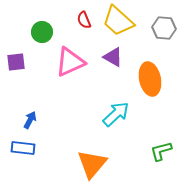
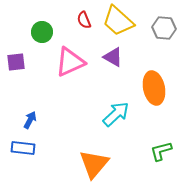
orange ellipse: moved 4 px right, 9 px down
orange triangle: moved 2 px right
